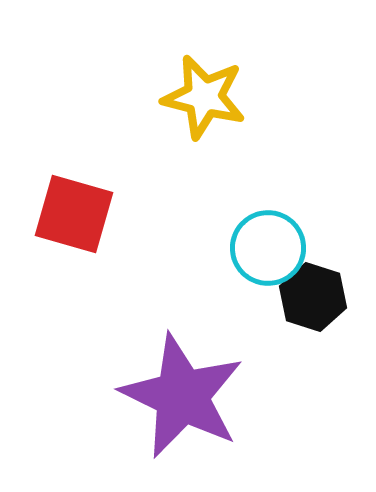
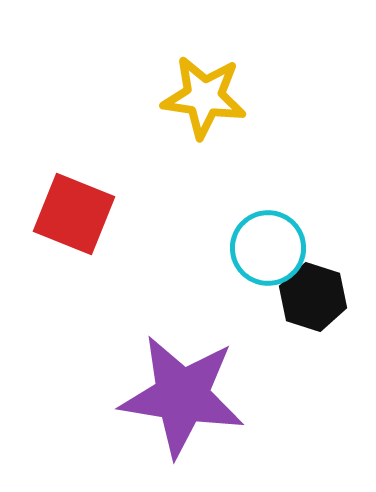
yellow star: rotated 6 degrees counterclockwise
red square: rotated 6 degrees clockwise
purple star: rotated 17 degrees counterclockwise
